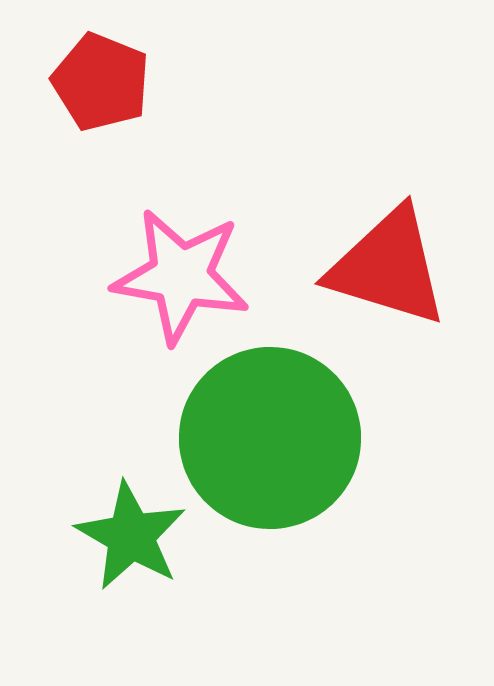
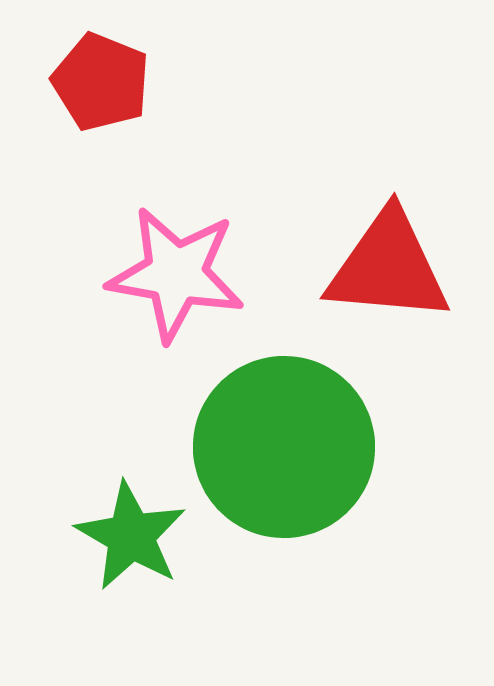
red triangle: rotated 12 degrees counterclockwise
pink star: moved 5 px left, 2 px up
green circle: moved 14 px right, 9 px down
